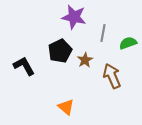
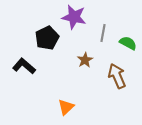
green semicircle: rotated 48 degrees clockwise
black pentagon: moved 13 px left, 13 px up
black L-shape: rotated 20 degrees counterclockwise
brown arrow: moved 5 px right
orange triangle: rotated 36 degrees clockwise
